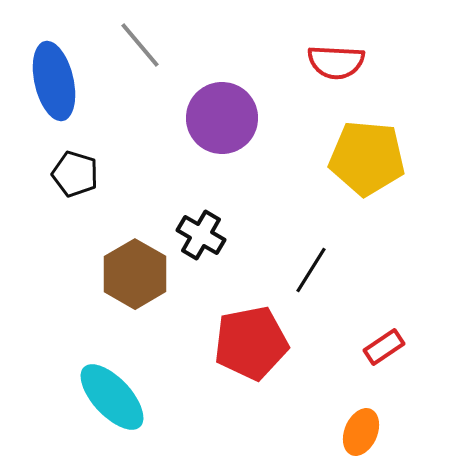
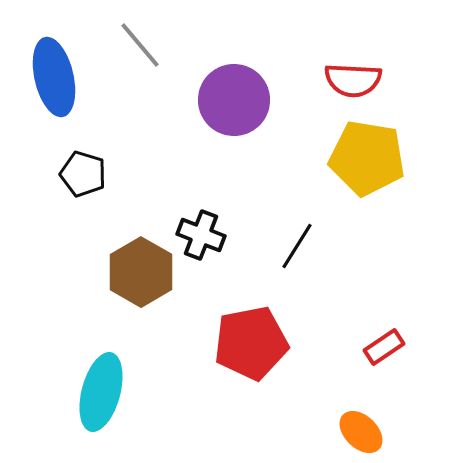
red semicircle: moved 17 px right, 18 px down
blue ellipse: moved 4 px up
purple circle: moved 12 px right, 18 px up
yellow pentagon: rotated 4 degrees clockwise
black pentagon: moved 8 px right
black cross: rotated 9 degrees counterclockwise
black line: moved 14 px left, 24 px up
brown hexagon: moved 6 px right, 2 px up
cyan ellipse: moved 11 px left, 5 px up; rotated 58 degrees clockwise
orange ellipse: rotated 69 degrees counterclockwise
